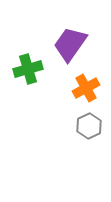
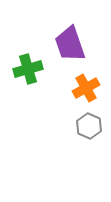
purple trapezoid: rotated 54 degrees counterclockwise
gray hexagon: rotated 10 degrees counterclockwise
